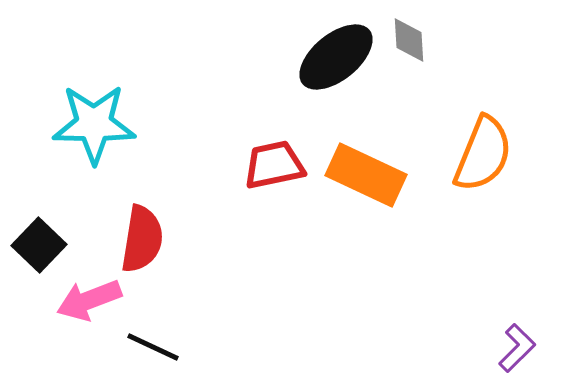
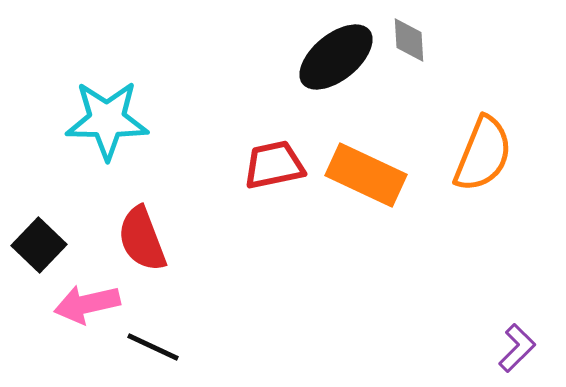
cyan star: moved 13 px right, 4 px up
red semicircle: rotated 150 degrees clockwise
pink arrow: moved 2 px left, 4 px down; rotated 8 degrees clockwise
